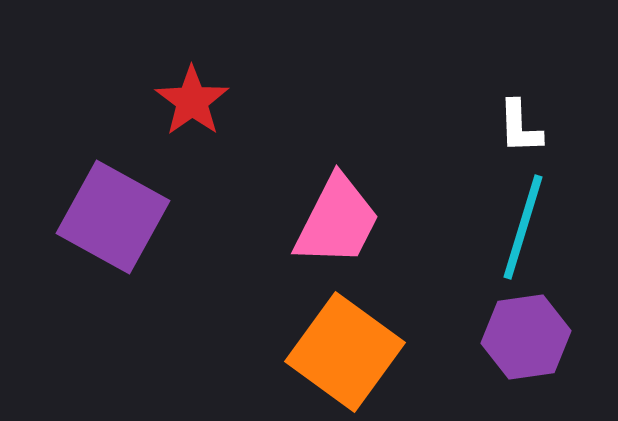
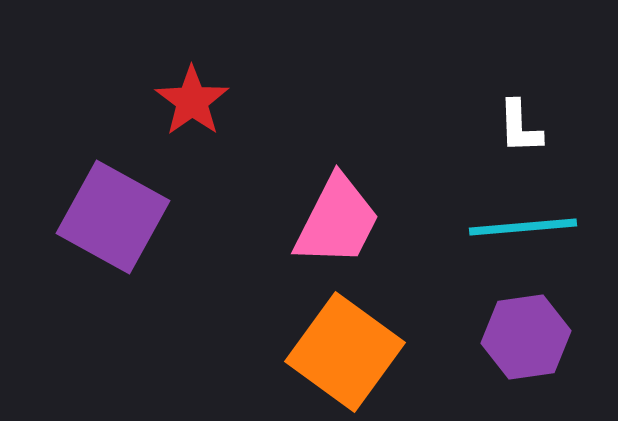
cyan line: rotated 68 degrees clockwise
